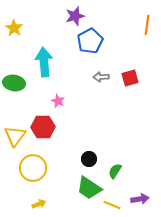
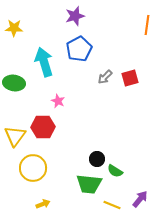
yellow star: rotated 30 degrees counterclockwise
blue pentagon: moved 11 px left, 8 px down
cyan arrow: rotated 12 degrees counterclockwise
gray arrow: moved 4 px right; rotated 42 degrees counterclockwise
black circle: moved 8 px right
green semicircle: rotated 91 degrees counterclockwise
green trapezoid: moved 4 px up; rotated 28 degrees counterclockwise
purple arrow: rotated 42 degrees counterclockwise
yellow arrow: moved 4 px right
